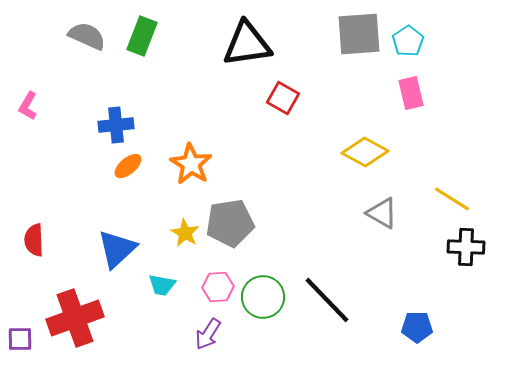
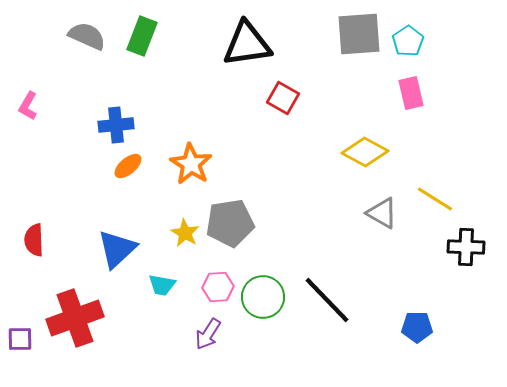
yellow line: moved 17 px left
